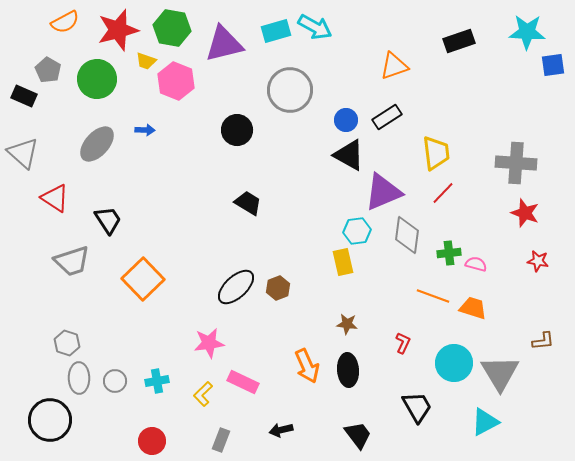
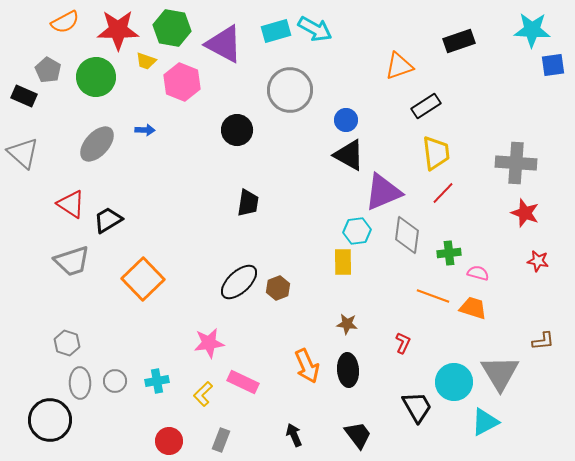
cyan arrow at (315, 27): moved 2 px down
red star at (118, 30): rotated 15 degrees clockwise
cyan star at (527, 32): moved 5 px right, 2 px up
purple triangle at (224, 44): rotated 42 degrees clockwise
orange triangle at (394, 66): moved 5 px right
green circle at (97, 79): moved 1 px left, 2 px up
pink hexagon at (176, 81): moved 6 px right, 1 px down
black rectangle at (387, 117): moved 39 px right, 11 px up
red triangle at (55, 198): moved 16 px right, 6 px down
black trapezoid at (248, 203): rotated 68 degrees clockwise
black trapezoid at (108, 220): rotated 88 degrees counterclockwise
yellow rectangle at (343, 262): rotated 12 degrees clockwise
pink semicircle at (476, 264): moved 2 px right, 9 px down
black ellipse at (236, 287): moved 3 px right, 5 px up
cyan circle at (454, 363): moved 19 px down
gray ellipse at (79, 378): moved 1 px right, 5 px down
black arrow at (281, 430): moved 13 px right, 5 px down; rotated 80 degrees clockwise
red circle at (152, 441): moved 17 px right
